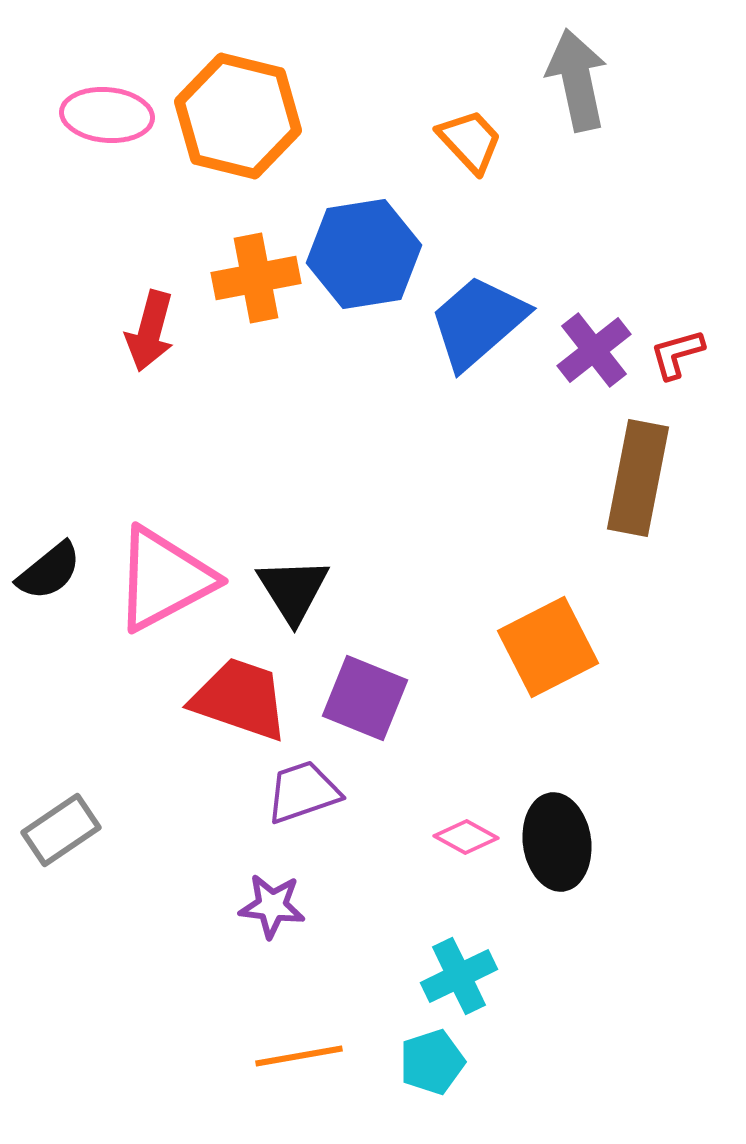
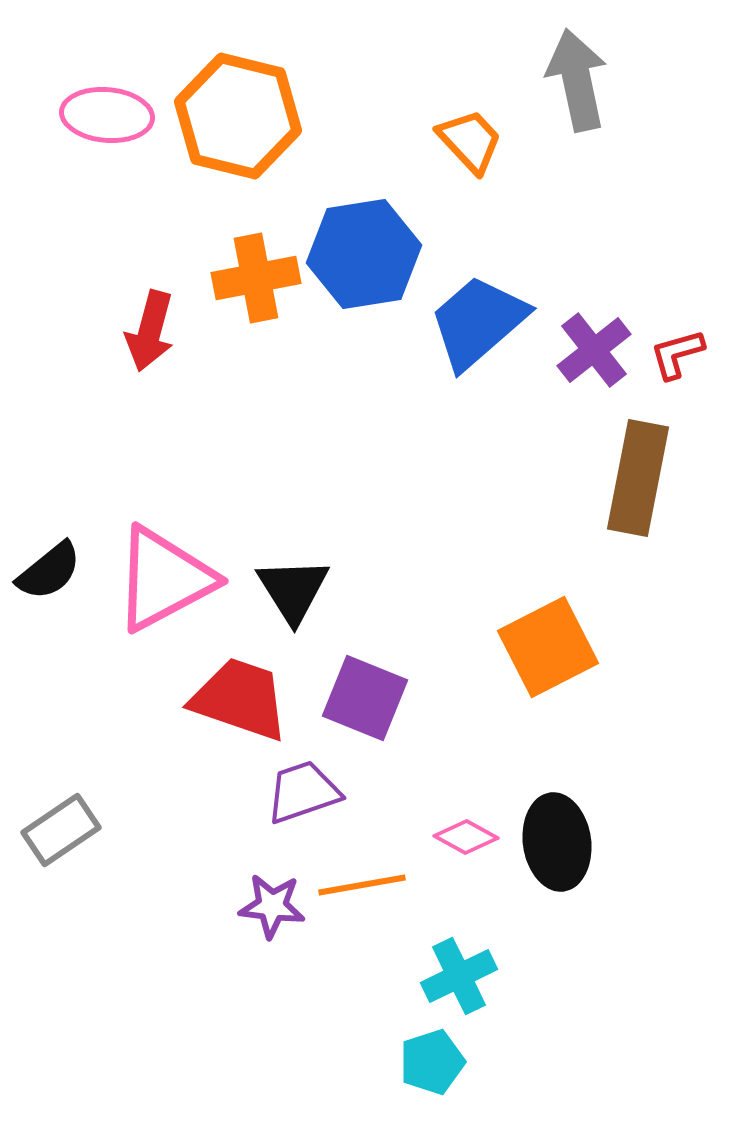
orange line: moved 63 px right, 171 px up
